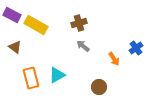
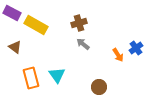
purple rectangle: moved 2 px up
gray arrow: moved 2 px up
orange arrow: moved 4 px right, 4 px up
cyan triangle: rotated 36 degrees counterclockwise
